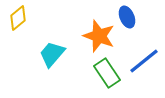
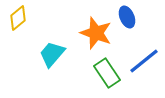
orange star: moved 3 px left, 3 px up
